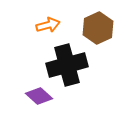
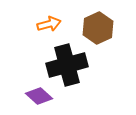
orange arrow: moved 1 px right, 1 px up
